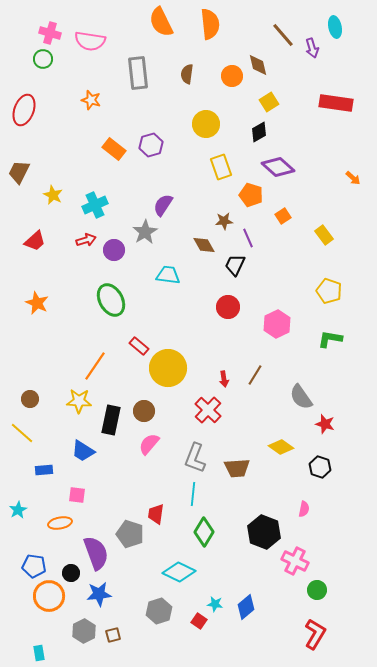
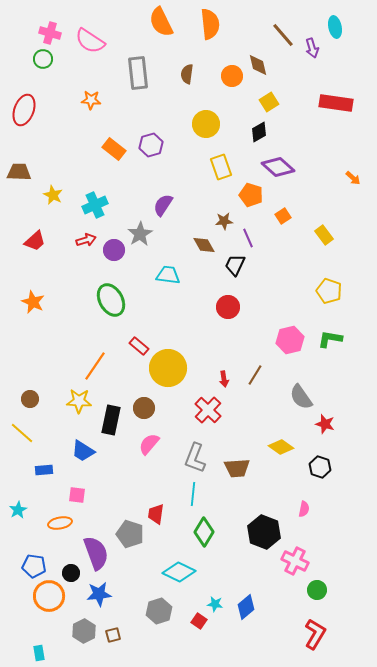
pink semicircle at (90, 41): rotated 24 degrees clockwise
orange star at (91, 100): rotated 12 degrees counterclockwise
brown trapezoid at (19, 172): rotated 65 degrees clockwise
gray star at (145, 232): moved 5 px left, 2 px down
orange star at (37, 303): moved 4 px left, 1 px up
pink hexagon at (277, 324): moved 13 px right, 16 px down; rotated 12 degrees clockwise
brown circle at (144, 411): moved 3 px up
